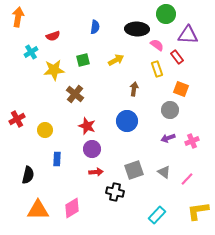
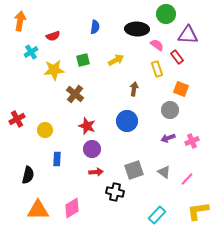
orange arrow: moved 2 px right, 4 px down
